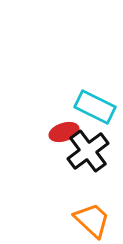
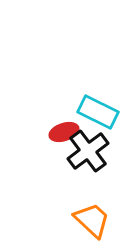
cyan rectangle: moved 3 px right, 5 px down
